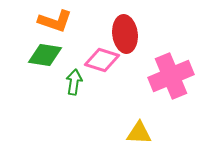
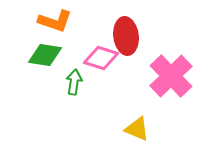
red ellipse: moved 1 px right, 2 px down
pink diamond: moved 1 px left, 2 px up
pink cross: rotated 21 degrees counterclockwise
yellow triangle: moved 2 px left, 4 px up; rotated 20 degrees clockwise
